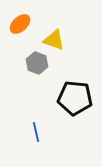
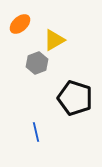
yellow triangle: rotated 50 degrees counterclockwise
gray hexagon: rotated 20 degrees clockwise
black pentagon: rotated 12 degrees clockwise
